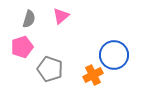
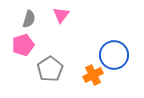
pink triangle: moved 1 px up; rotated 12 degrees counterclockwise
pink pentagon: moved 1 px right, 2 px up
gray pentagon: rotated 20 degrees clockwise
